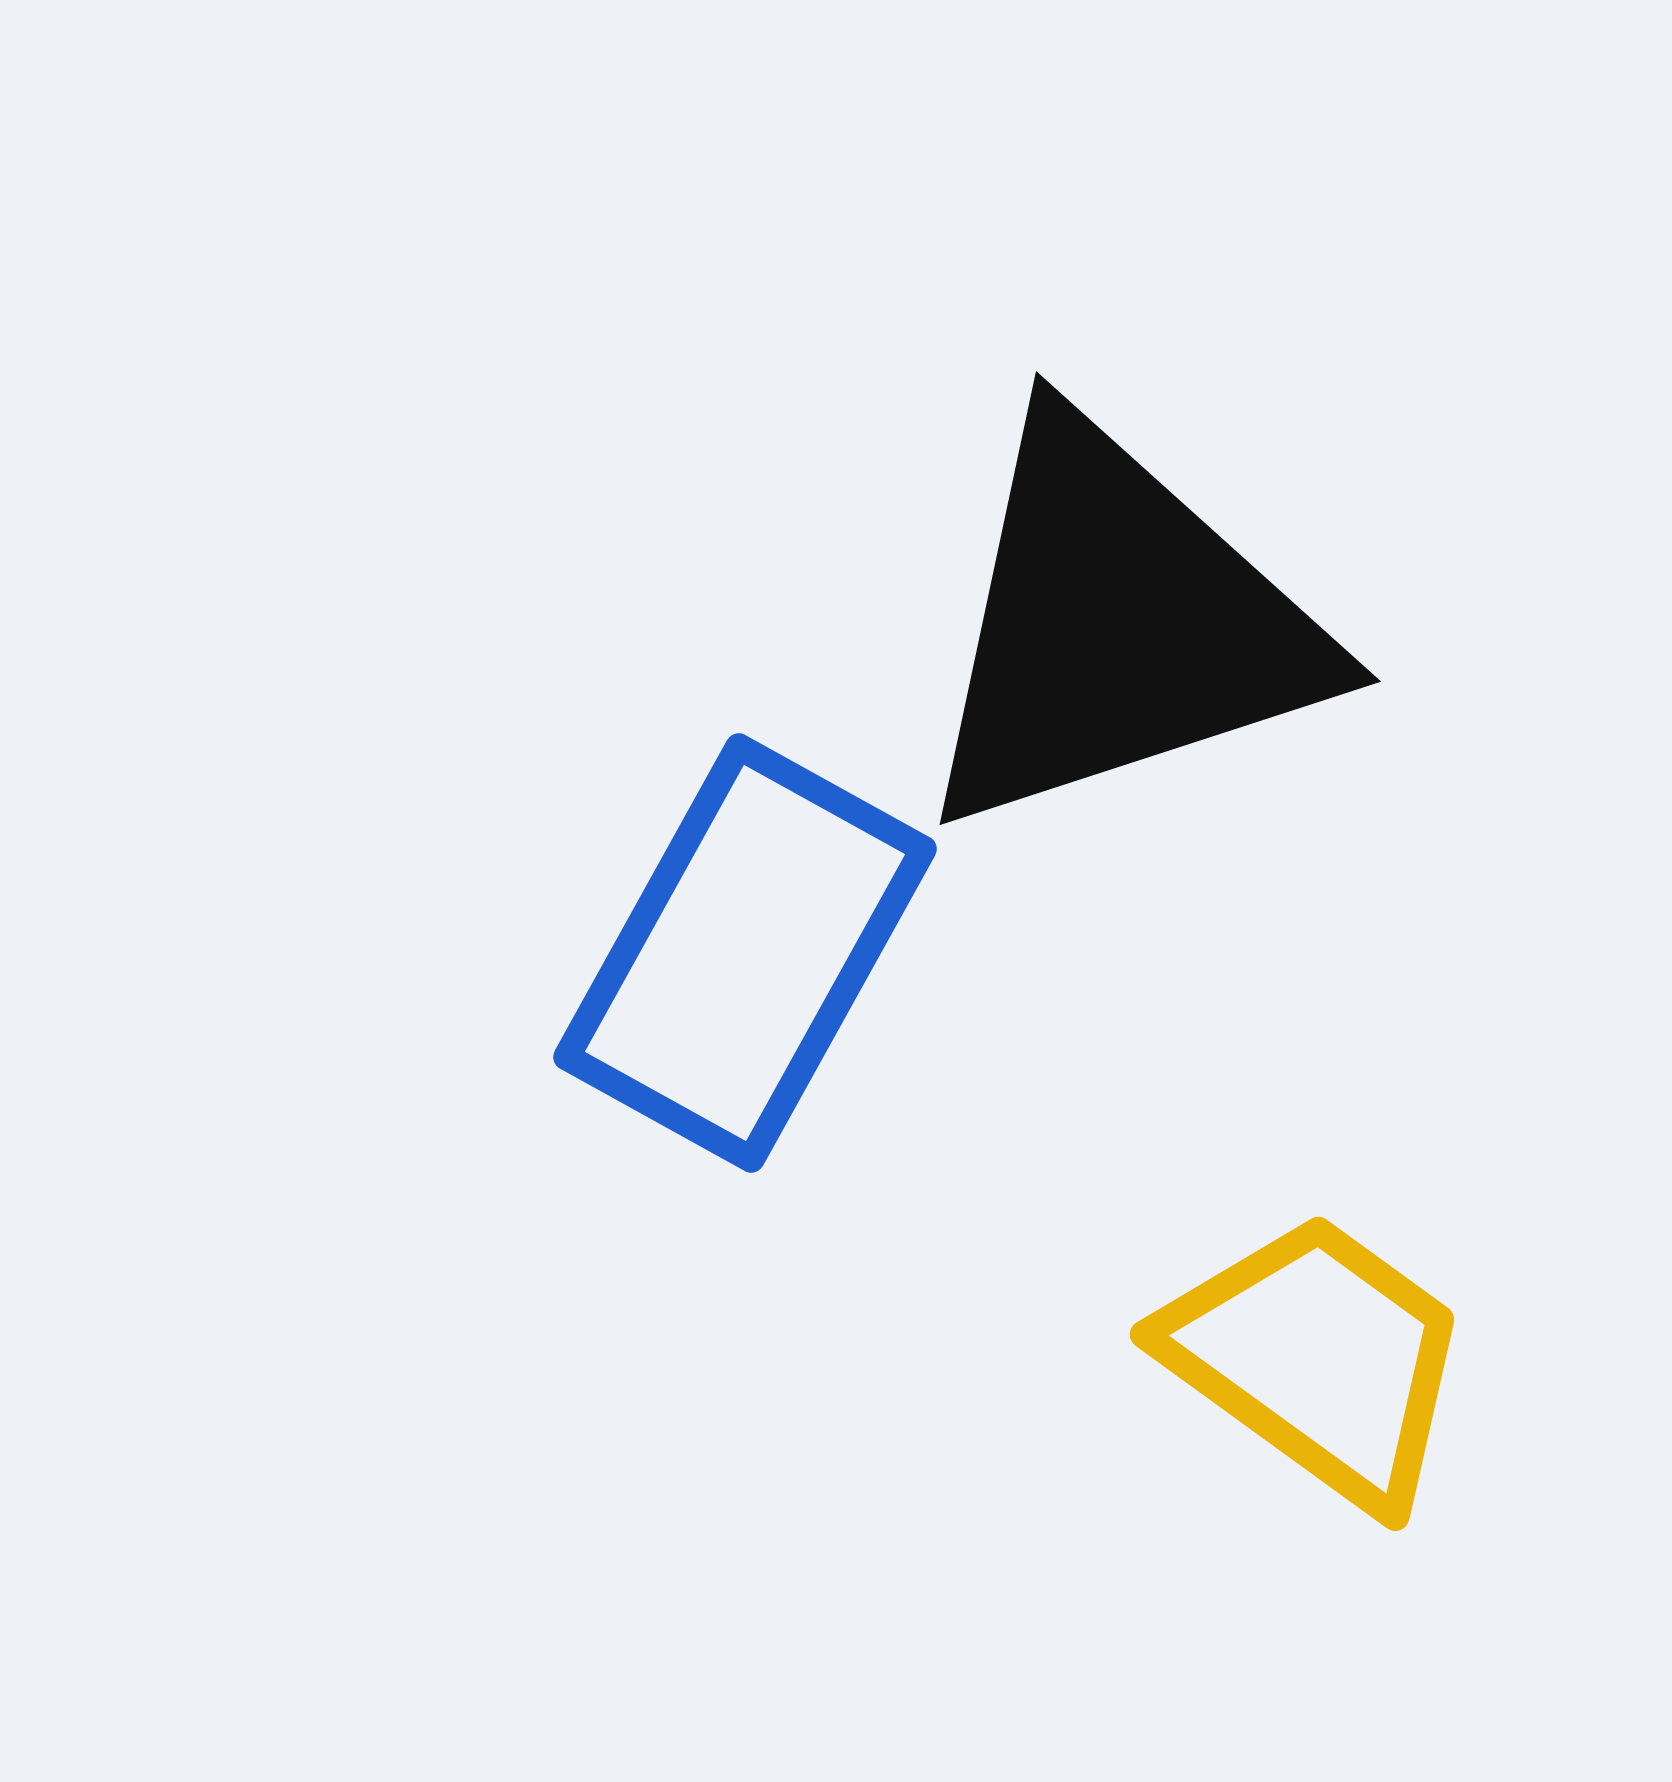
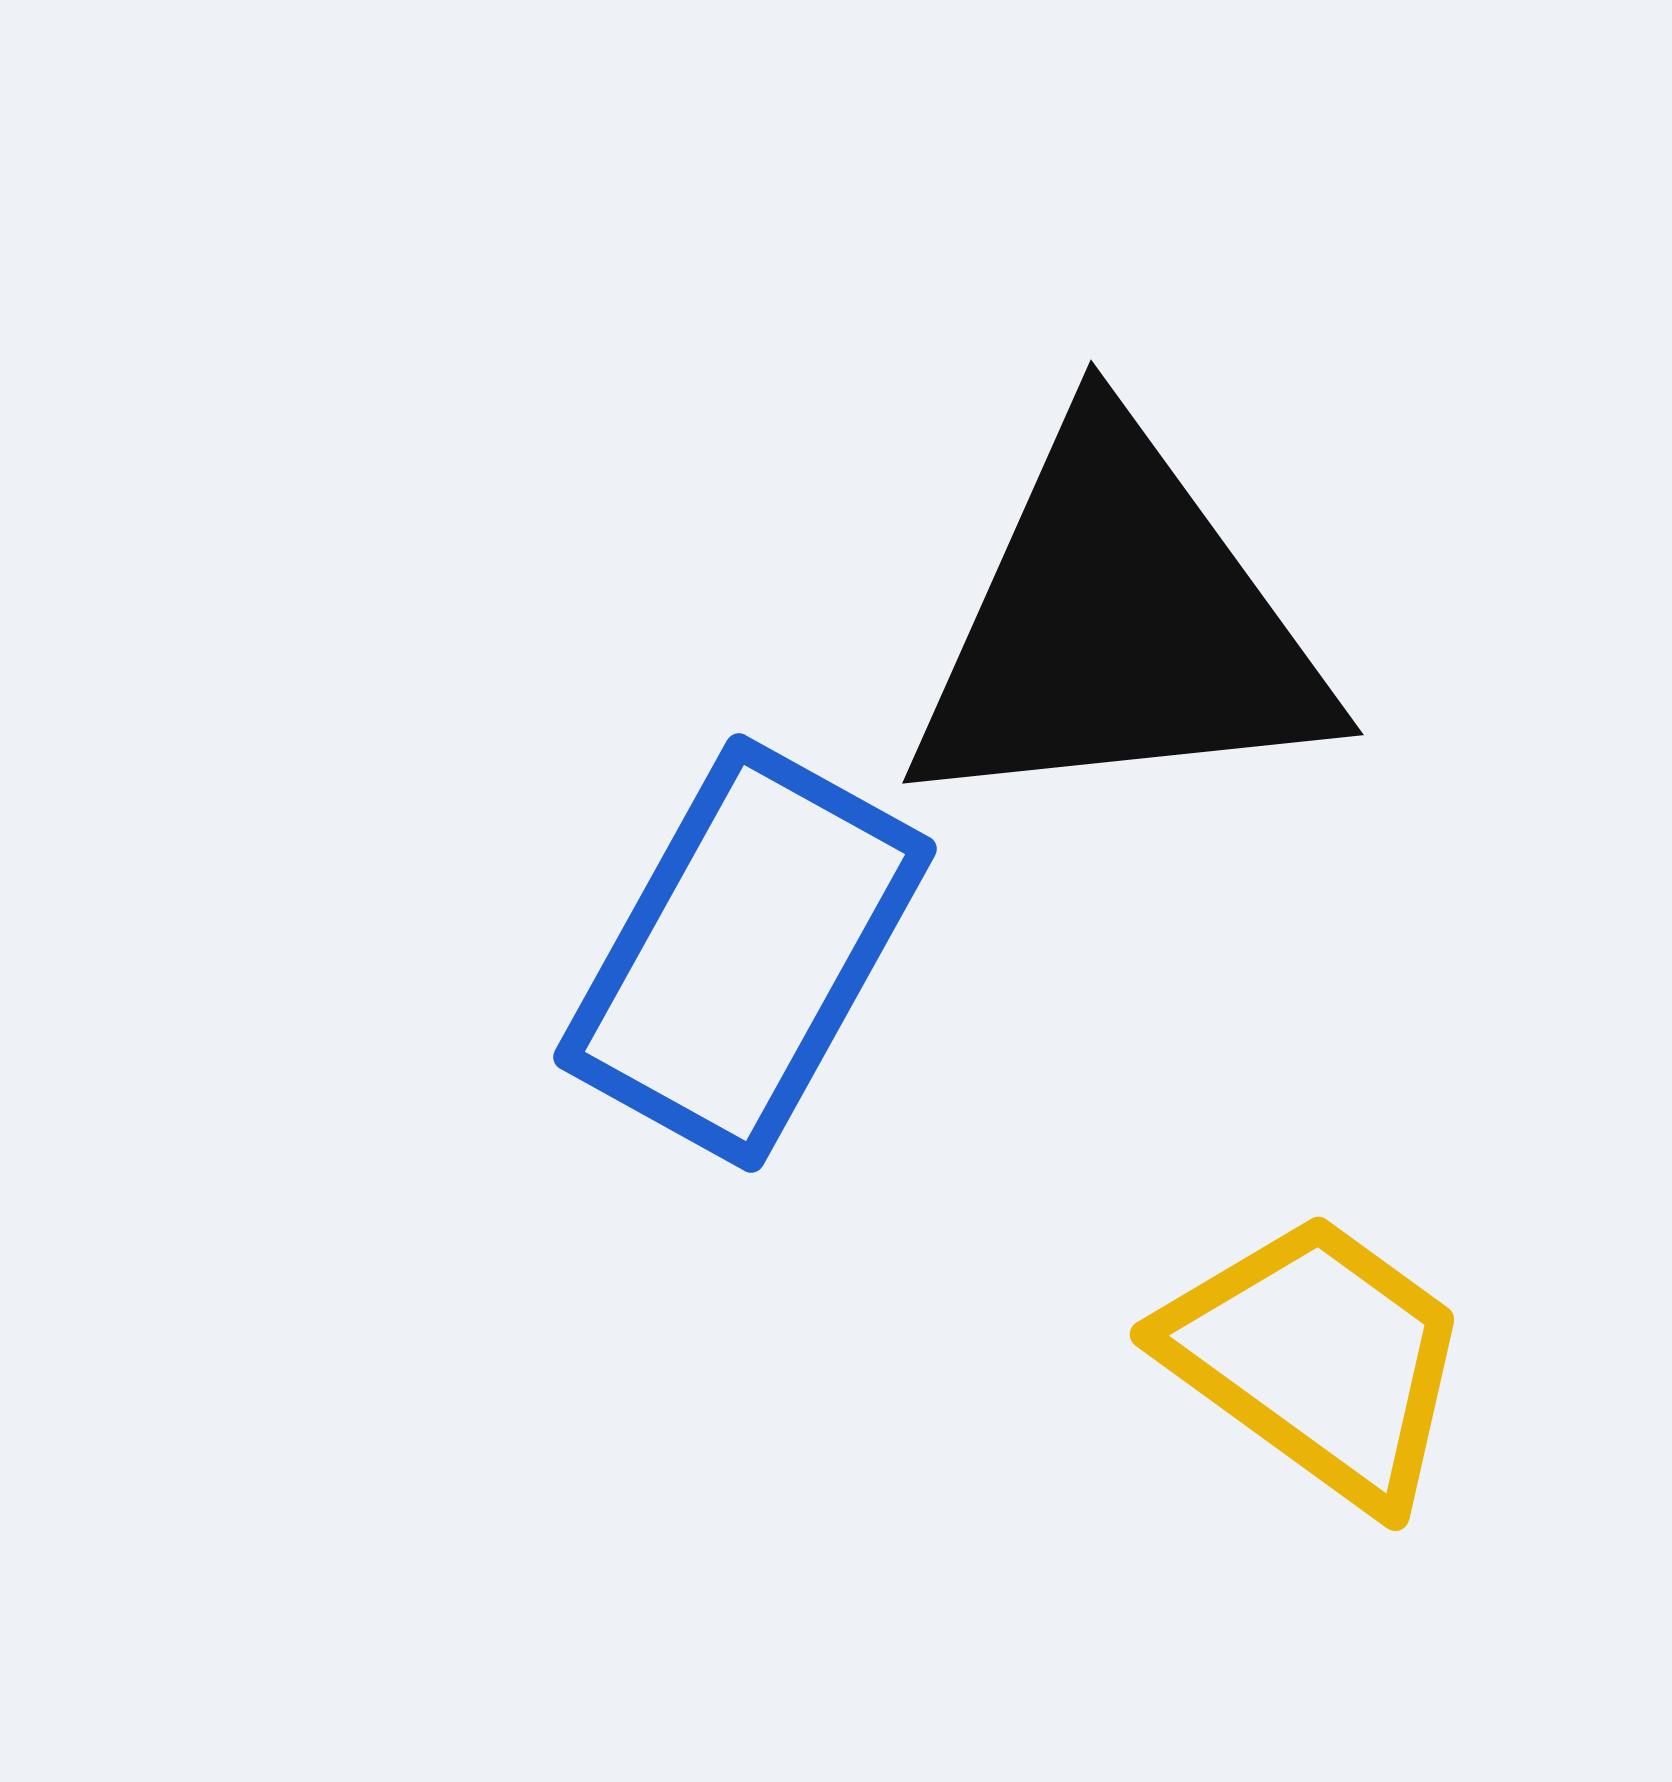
black triangle: rotated 12 degrees clockwise
